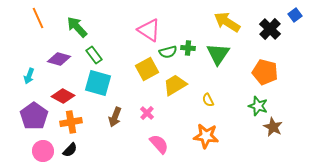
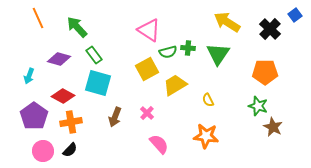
orange pentagon: rotated 15 degrees counterclockwise
